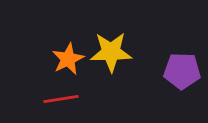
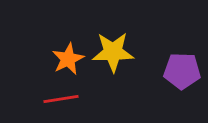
yellow star: moved 2 px right
